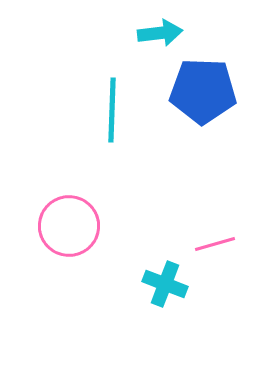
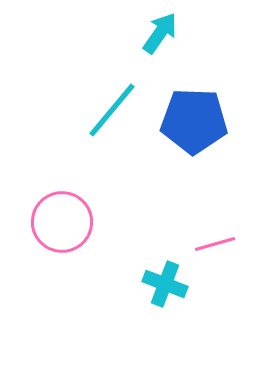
cyan arrow: rotated 48 degrees counterclockwise
blue pentagon: moved 9 px left, 30 px down
cyan line: rotated 38 degrees clockwise
pink circle: moved 7 px left, 4 px up
